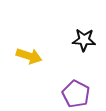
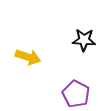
yellow arrow: moved 1 px left, 1 px down
